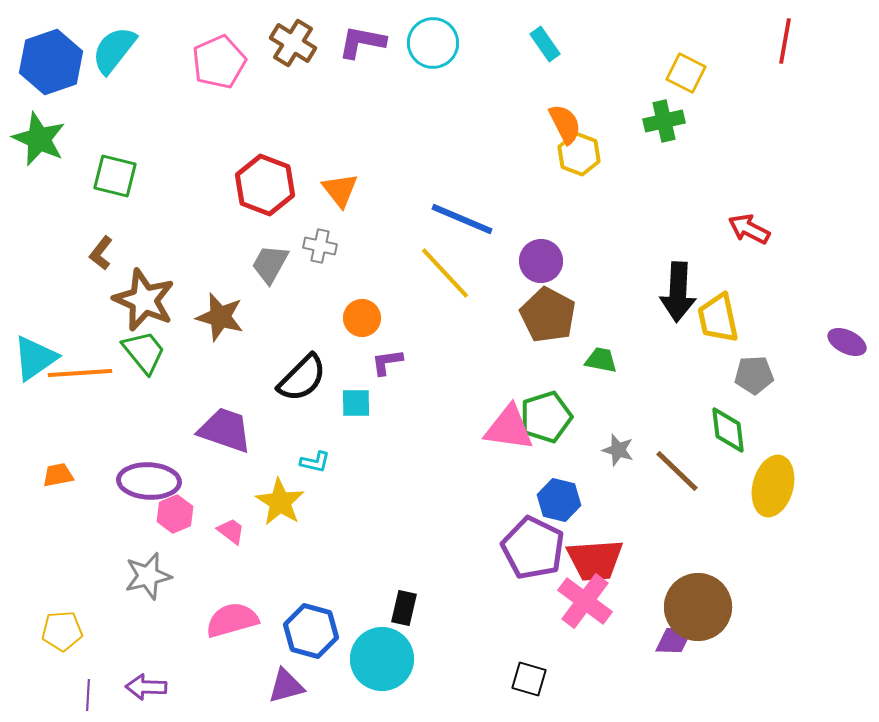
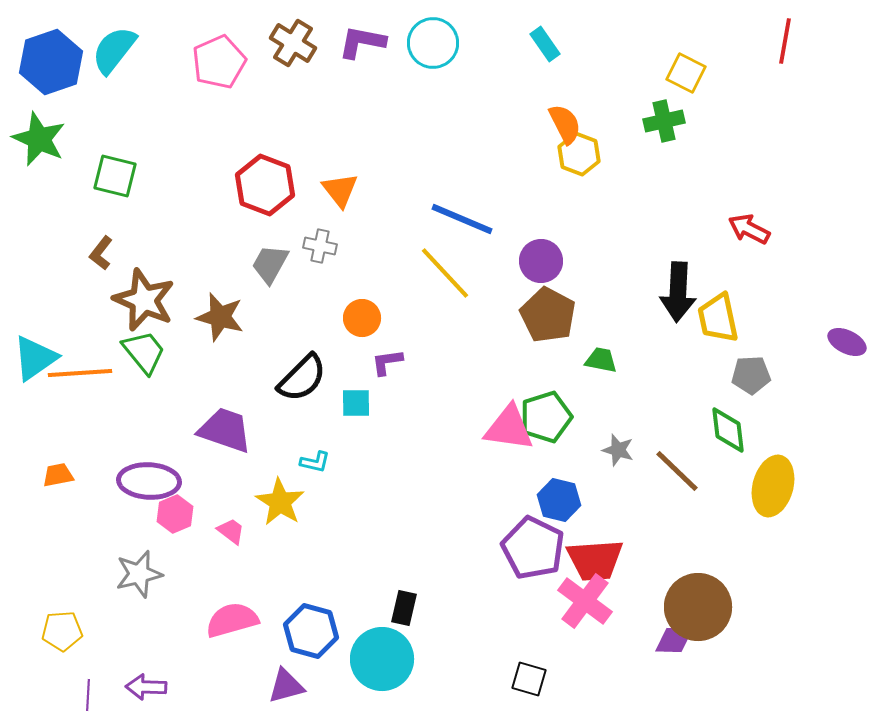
gray pentagon at (754, 375): moved 3 px left
gray star at (148, 576): moved 9 px left, 2 px up
